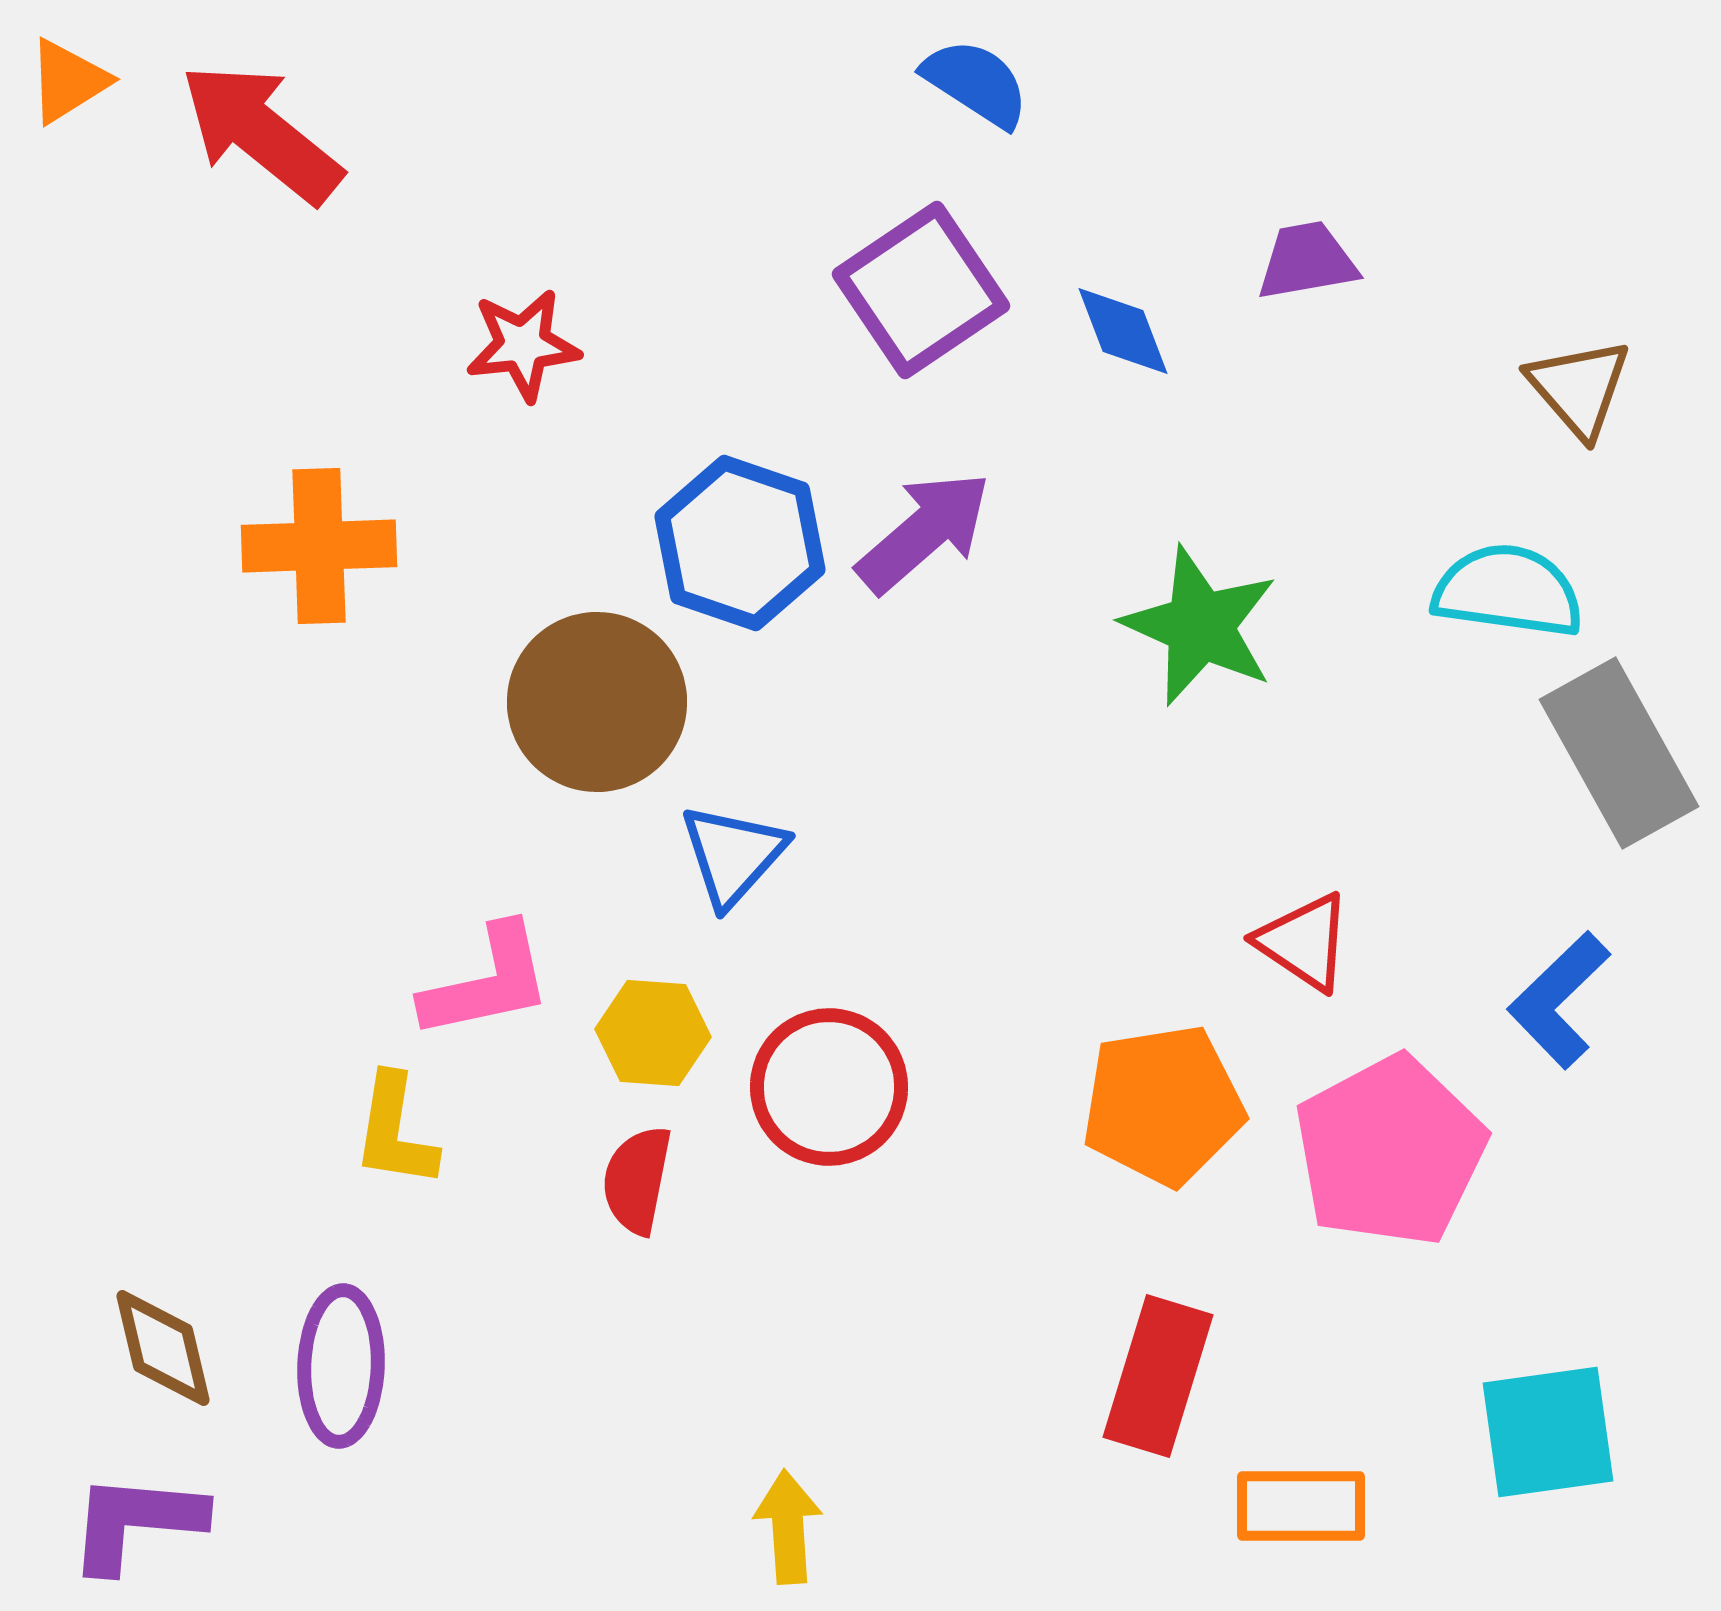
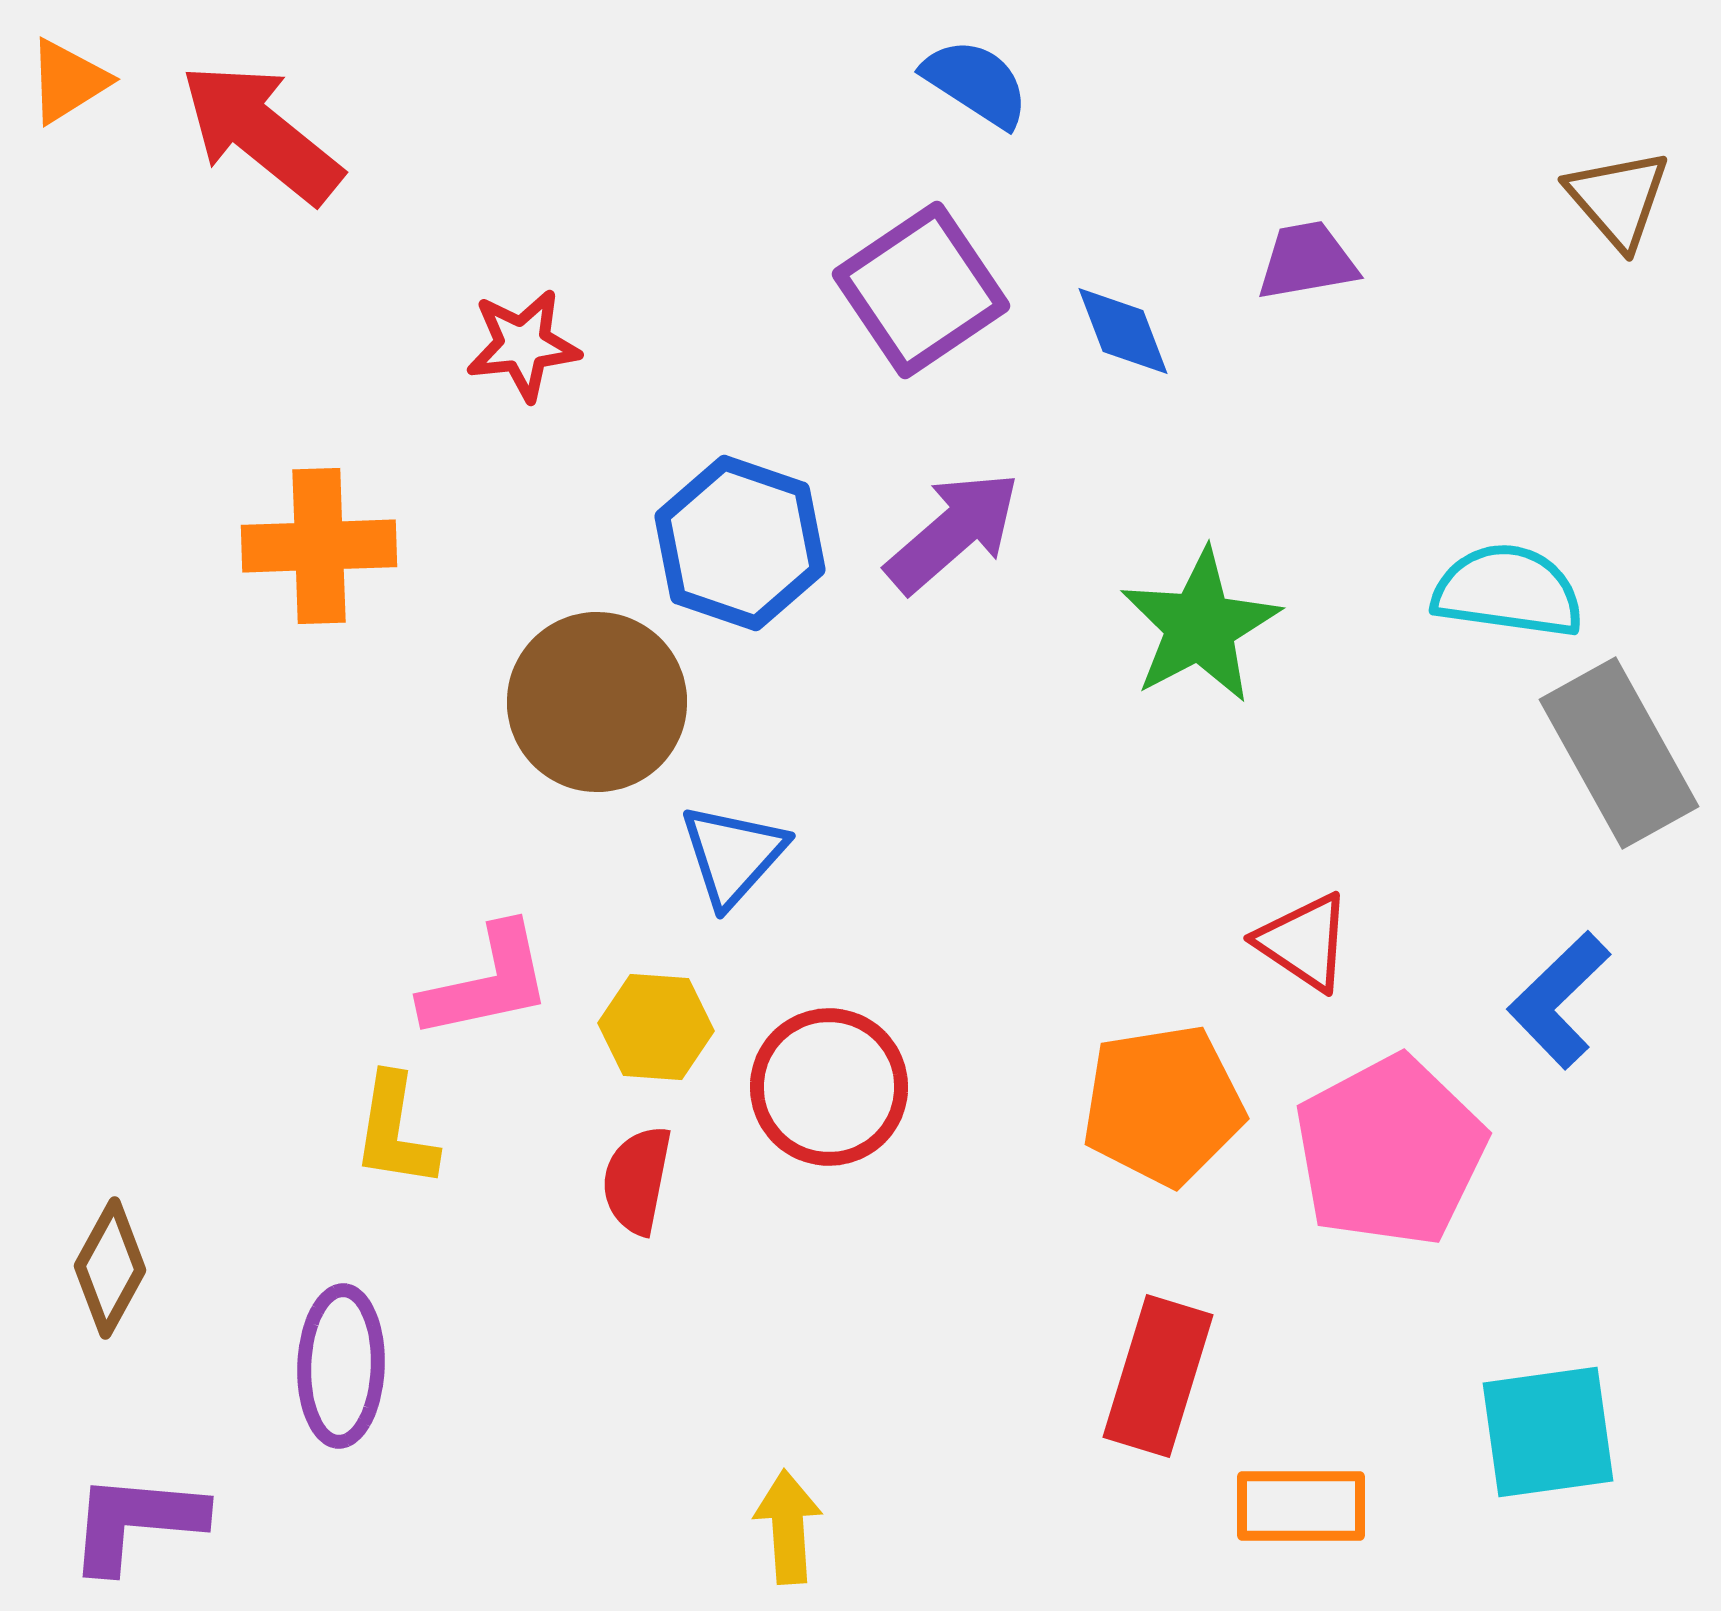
brown triangle: moved 39 px right, 189 px up
purple arrow: moved 29 px right
green star: rotated 20 degrees clockwise
yellow hexagon: moved 3 px right, 6 px up
brown diamond: moved 53 px left, 80 px up; rotated 42 degrees clockwise
